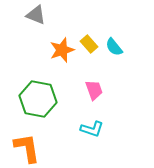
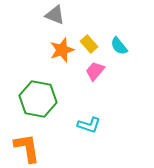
gray triangle: moved 19 px right
cyan semicircle: moved 5 px right, 1 px up
pink trapezoid: moved 1 px right, 19 px up; rotated 120 degrees counterclockwise
cyan L-shape: moved 3 px left, 4 px up
